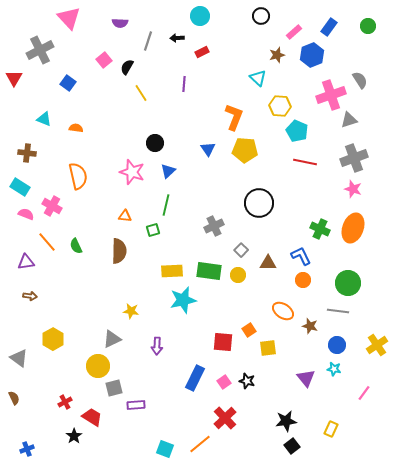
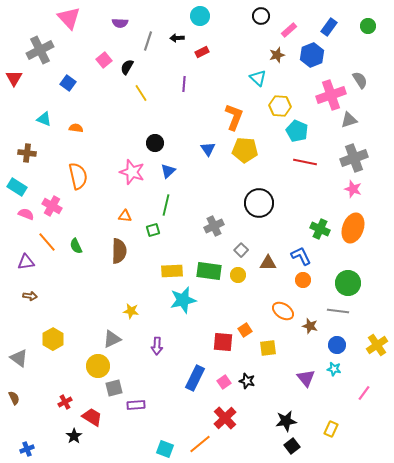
pink rectangle at (294, 32): moved 5 px left, 2 px up
cyan rectangle at (20, 187): moved 3 px left
orange square at (249, 330): moved 4 px left
